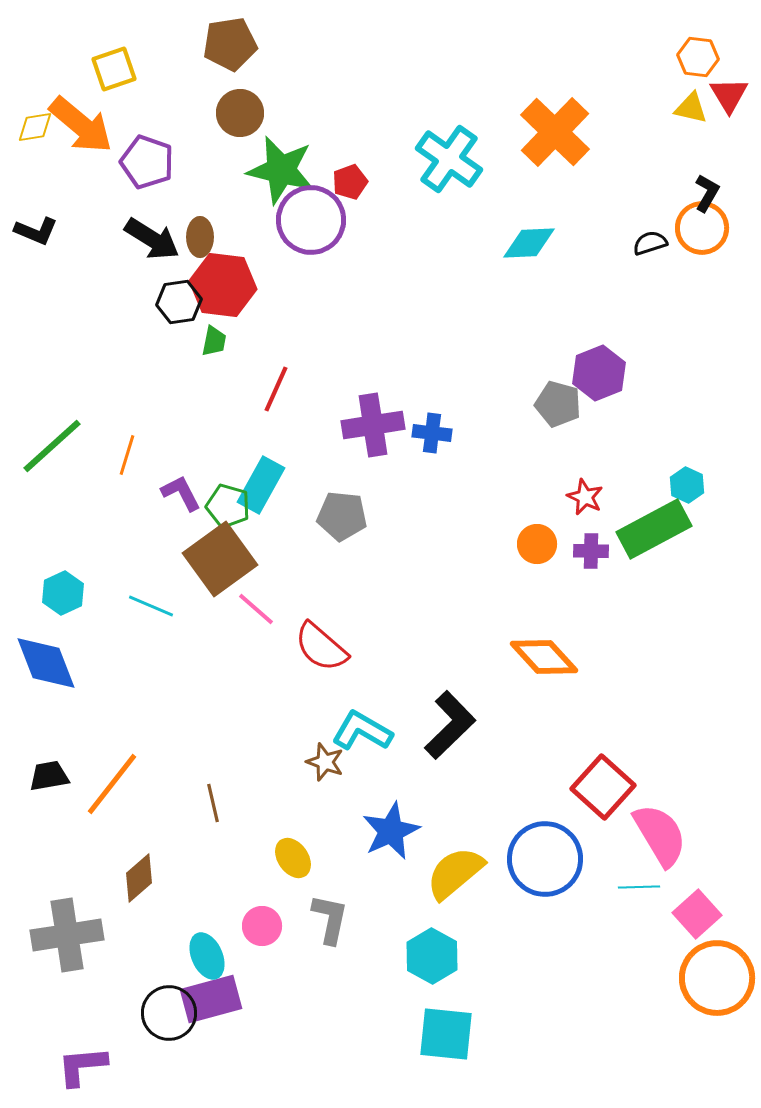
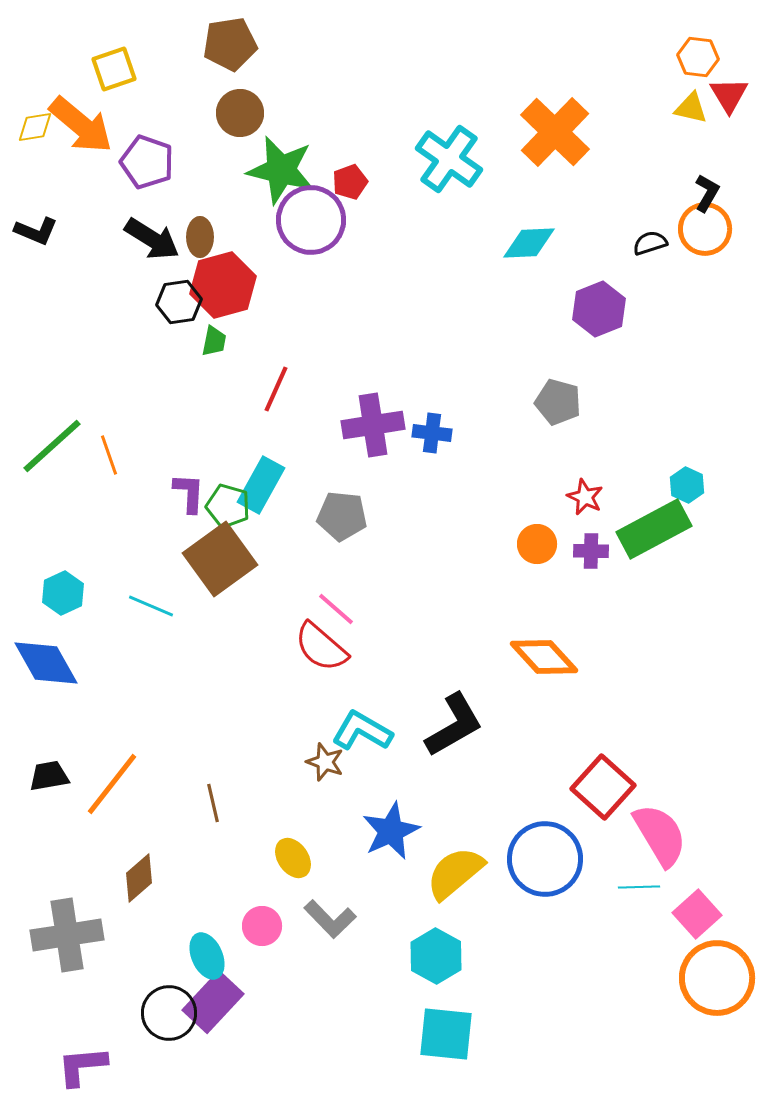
orange circle at (702, 228): moved 3 px right, 1 px down
red hexagon at (223, 285): rotated 22 degrees counterclockwise
purple hexagon at (599, 373): moved 64 px up
gray pentagon at (558, 404): moved 2 px up
orange line at (127, 455): moved 18 px left; rotated 36 degrees counterclockwise
purple L-shape at (181, 493): moved 8 px right; rotated 30 degrees clockwise
pink line at (256, 609): moved 80 px right
blue diamond at (46, 663): rotated 8 degrees counterclockwise
black L-shape at (450, 725): moved 4 px right; rotated 14 degrees clockwise
gray L-shape at (330, 919): rotated 124 degrees clockwise
cyan hexagon at (432, 956): moved 4 px right
purple rectangle at (211, 999): moved 2 px right, 3 px down; rotated 32 degrees counterclockwise
